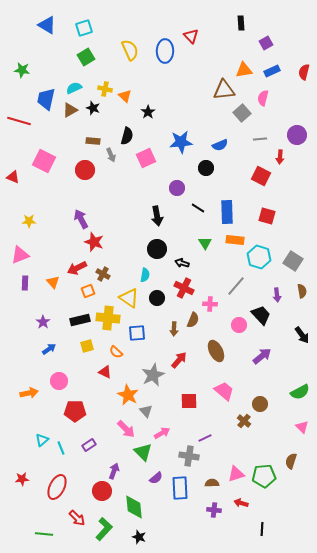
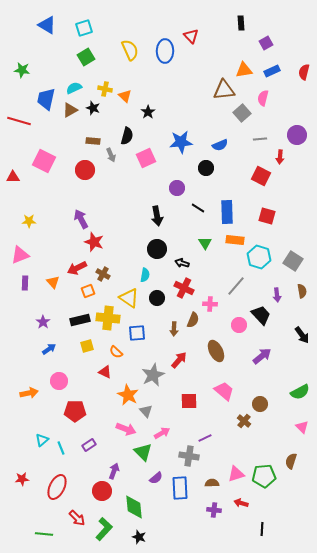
red triangle at (13, 177): rotated 24 degrees counterclockwise
pink arrow at (126, 429): rotated 24 degrees counterclockwise
